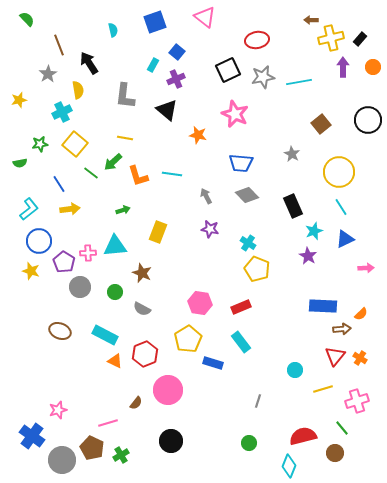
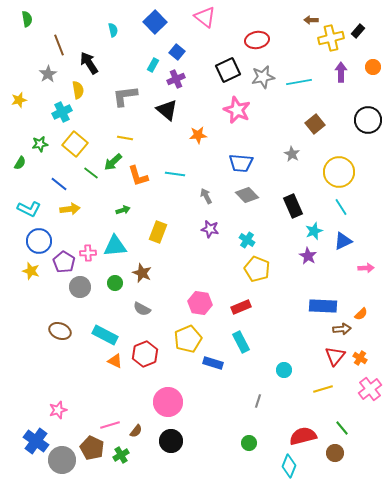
green semicircle at (27, 19): rotated 35 degrees clockwise
blue square at (155, 22): rotated 25 degrees counterclockwise
black rectangle at (360, 39): moved 2 px left, 8 px up
purple arrow at (343, 67): moved 2 px left, 5 px down
gray L-shape at (125, 96): rotated 76 degrees clockwise
pink star at (235, 114): moved 2 px right, 4 px up
brown square at (321, 124): moved 6 px left
orange star at (198, 135): rotated 18 degrees counterclockwise
green semicircle at (20, 163): rotated 48 degrees counterclockwise
cyan line at (172, 174): moved 3 px right
blue line at (59, 184): rotated 18 degrees counterclockwise
cyan L-shape at (29, 209): rotated 65 degrees clockwise
blue triangle at (345, 239): moved 2 px left, 2 px down
cyan cross at (248, 243): moved 1 px left, 3 px up
green circle at (115, 292): moved 9 px up
yellow pentagon at (188, 339): rotated 8 degrees clockwise
cyan rectangle at (241, 342): rotated 10 degrees clockwise
cyan circle at (295, 370): moved 11 px left
pink circle at (168, 390): moved 12 px down
pink cross at (357, 401): moved 13 px right, 12 px up; rotated 20 degrees counterclockwise
brown semicircle at (136, 403): moved 28 px down
pink line at (108, 423): moved 2 px right, 2 px down
blue cross at (32, 436): moved 4 px right, 5 px down
